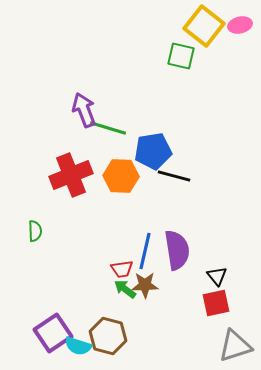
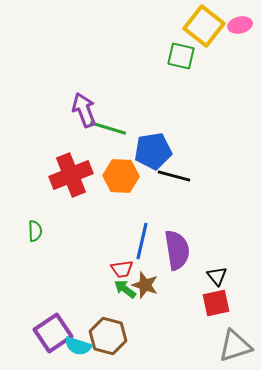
blue line: moved 3 px left, 10 px up
brown star: rotated 20 degrees clockwise
